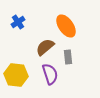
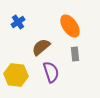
orange ellipse: moved 4 px right
brown semicircle: moved 4 px left
gray rectangle: moved 7 px right, 3 px up
purple semicircle: moved 1 px right, 2 px up
